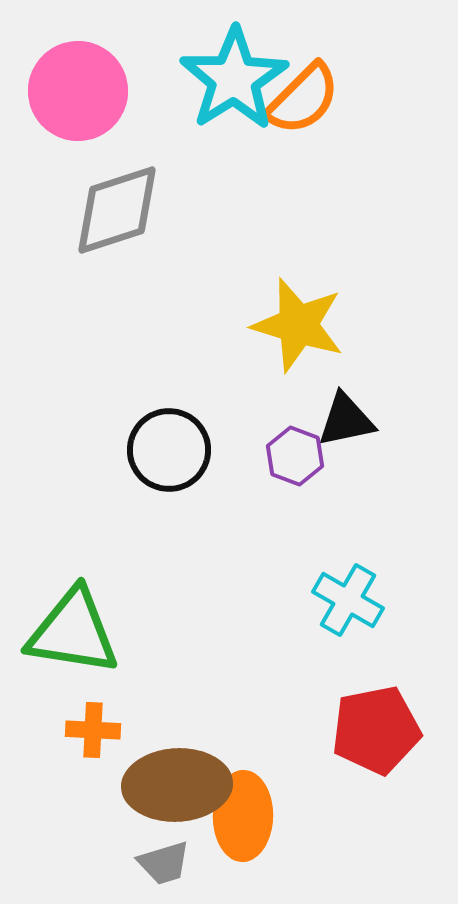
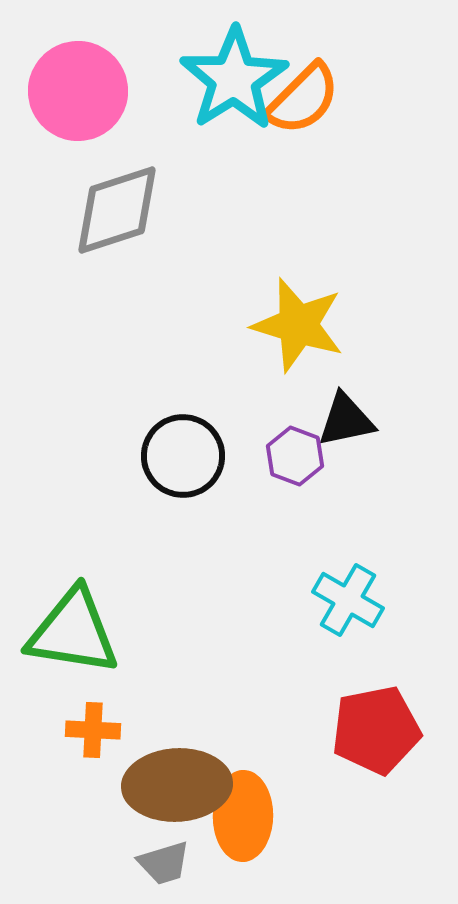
black circle: moved 14 px right, 6 px down
